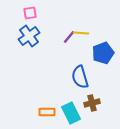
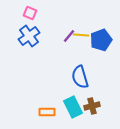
pink square: rotated 32 degrees clockwise
yellow line: moved 2 px down
purple line: moved 1 px up
blue pentagon: moved 2 px left, 13 px up
brown cross: moved 3 px down
cyan rectangle: moved 2 px right, 6 px up
